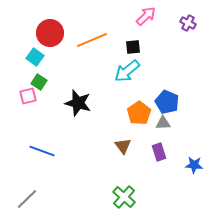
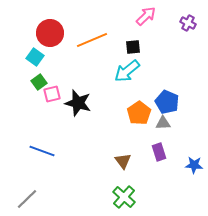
green square: rotated 21 degrees clockwise
pink square: moved 24 px right, 2 px up
brown triangle: moved 15 px down
